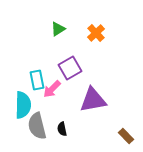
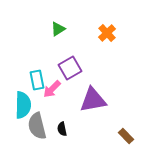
orange cross: moved 11 px right
